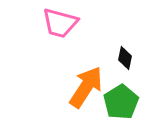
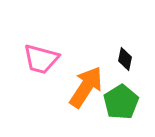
pink trapezoid: moved 19 px left, 36 px down
black diamond: moved 1 px down
